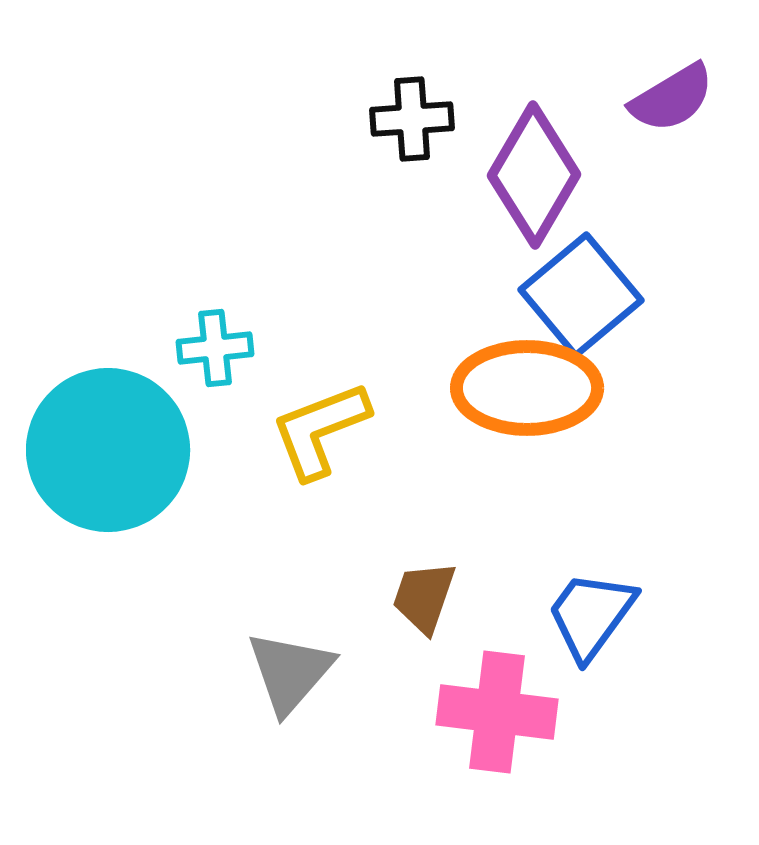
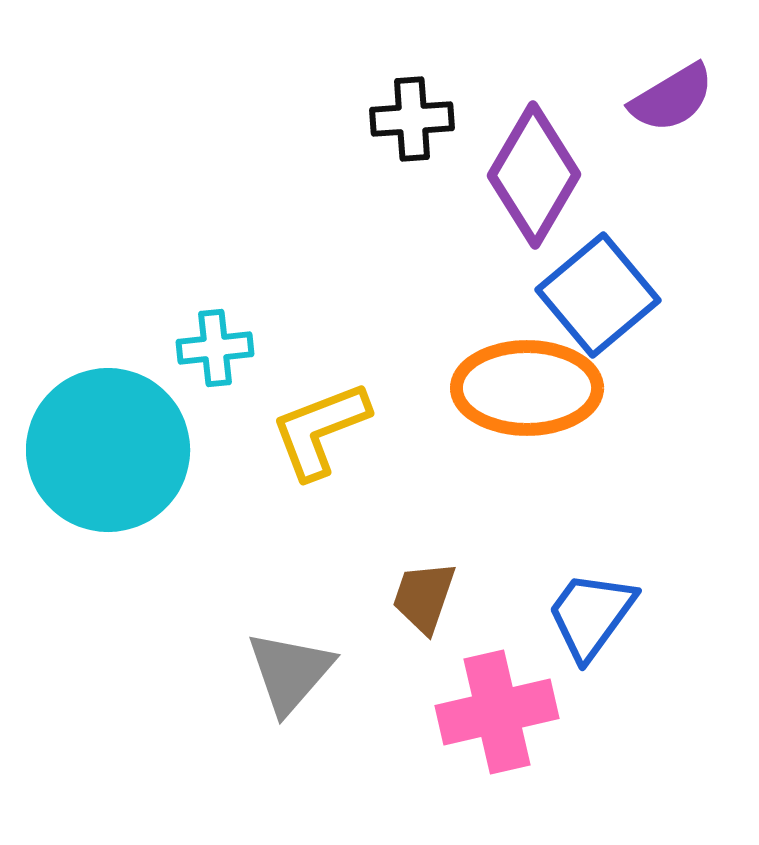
blue square: moved 17 px right
pink cross: rotated 20 degrees counterclockwise
